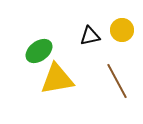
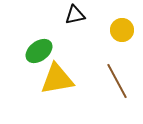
black triangle: moved 15 px left, 21 px up
